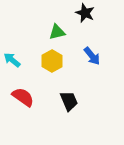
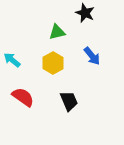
yellow hexagon: moved 1 px right, 2 px down
